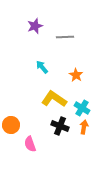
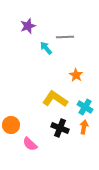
purple star: moved 7 px left
cyan arrow: moved 4 px right, 19 px up
yellow L-shape: moved 1 px right
cyan cross: moved 3 px right, 1 px up
black cross: moved 2 px down
pink semicircle: rotated 28 degrees counterclockwise
